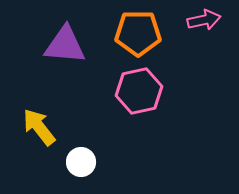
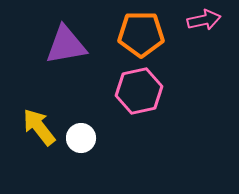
orange pentagon: moved 3 px right, 1 px down
purple triangle: moved 1 px right; rotated 15 degrees counterclockwise
white circle: moved 24 px up
